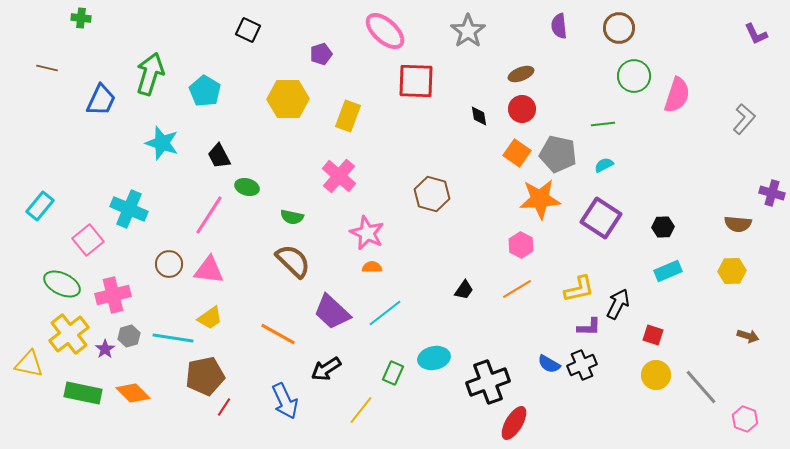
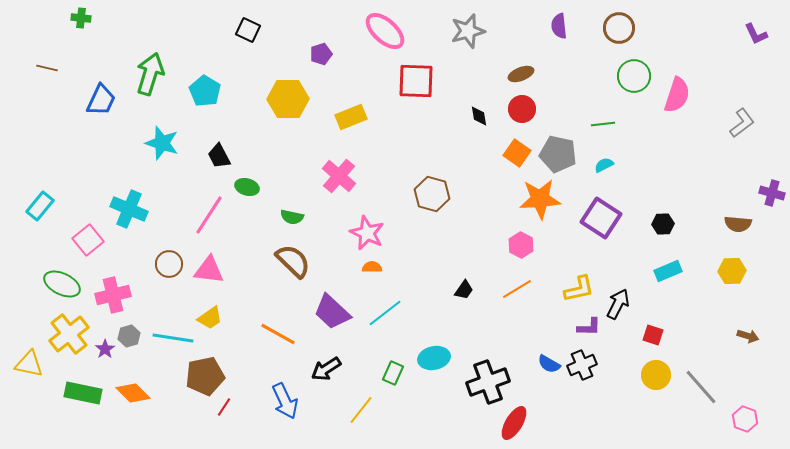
gray star at (468, 31): rotated 20 degrees clockwise
yellow rectangle at (348, 116): moved 3 px right, 1 px down; rotated 48 degrees clockwise
gray L-shape at (744, 119): moved 2 px left, 4 px down; rotated 12 degrees clockwise
black hexagon at (663, 227): moved 3 px up
